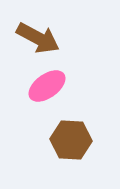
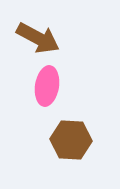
pink ellipse: rotated 45 degrees counterclockwise
